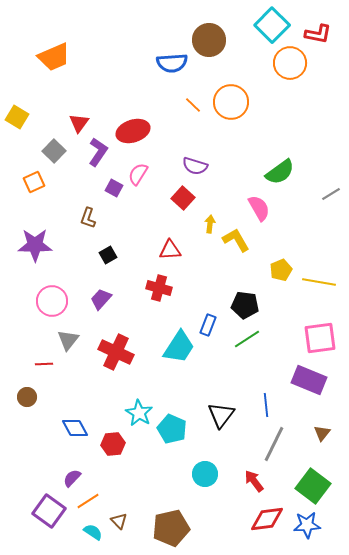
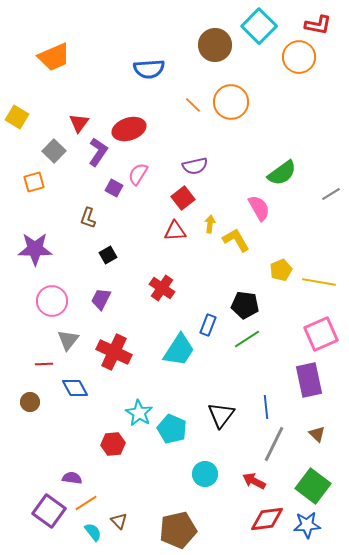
cyan square at (272, 25): moved 13 px left, 1 px down
red L-shape at (318, 34): moved 9 px up
brown circle at (209, 40): moved 6 px right, 5 px down
blue semicircle at (172, 63): moved 23 px left, 6 px down
orange circle at (290, 63): moved 9 px right, 6 px up
red ellipse at (133, 131): moved 4 px left, 2 px up
purple semicircle at (195, 166): rotated 30 degrees counterclockwise
green semicircle at (280, 172): moved 2 px right, 1 px down
orange square at (34, 182): rotated 10 degrees clockwise
red square at (183, 198): rotated 10 degrees clockwise
purple star at (35, 245): moved 4 px down
red triangle at (170, 250): moved 5 px right, 19 px up
red cross at (159, 288): moved 3 px right; rotated 20 degrees clockwise
purple trapezoid at (101, 299): rotated 15 degrees counterclockwise
pink square at (320, 338): moved 1 px right, 4 px up; rotated 16 degrees counterclockwise
cyan trapezoid at (179, 347): moved 3 px down
red cross at (116, 352): moved 2 px left
purple rectangle at (309, 380): rotated 56 degrees clockwise
brown circle at (27, 397): moved 3 px right, 5 px down
blue line at (266, 405): moved 2 px down
blue diamond at (75, 428): moved 40 px up
brown triangle at (322, 433): moved 5 px left, 1 px down; rotated 24 degrees counterclockwise
purple semicircle at (72, 478): rotated 54 degrees clockwise
red arrow at (254, 481): rotated 25 degrees counterclockwise
orange line at (88, 501): moved 2 px left, 2 px down
brown pentagon at (171, 528): moved 7 px right, 2 px down
cyan semicircle at (93, 532): rotated 18 degrees clockwise
